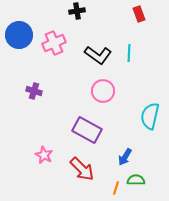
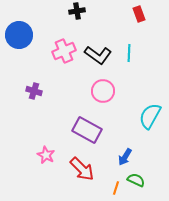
pink cross: moved 10 px right, 8 px down
cyan semicircle: rotated 16 degrees clockwise
pink star: moved 2 px right
green semicircle: rotated 24 degrees clockwise
